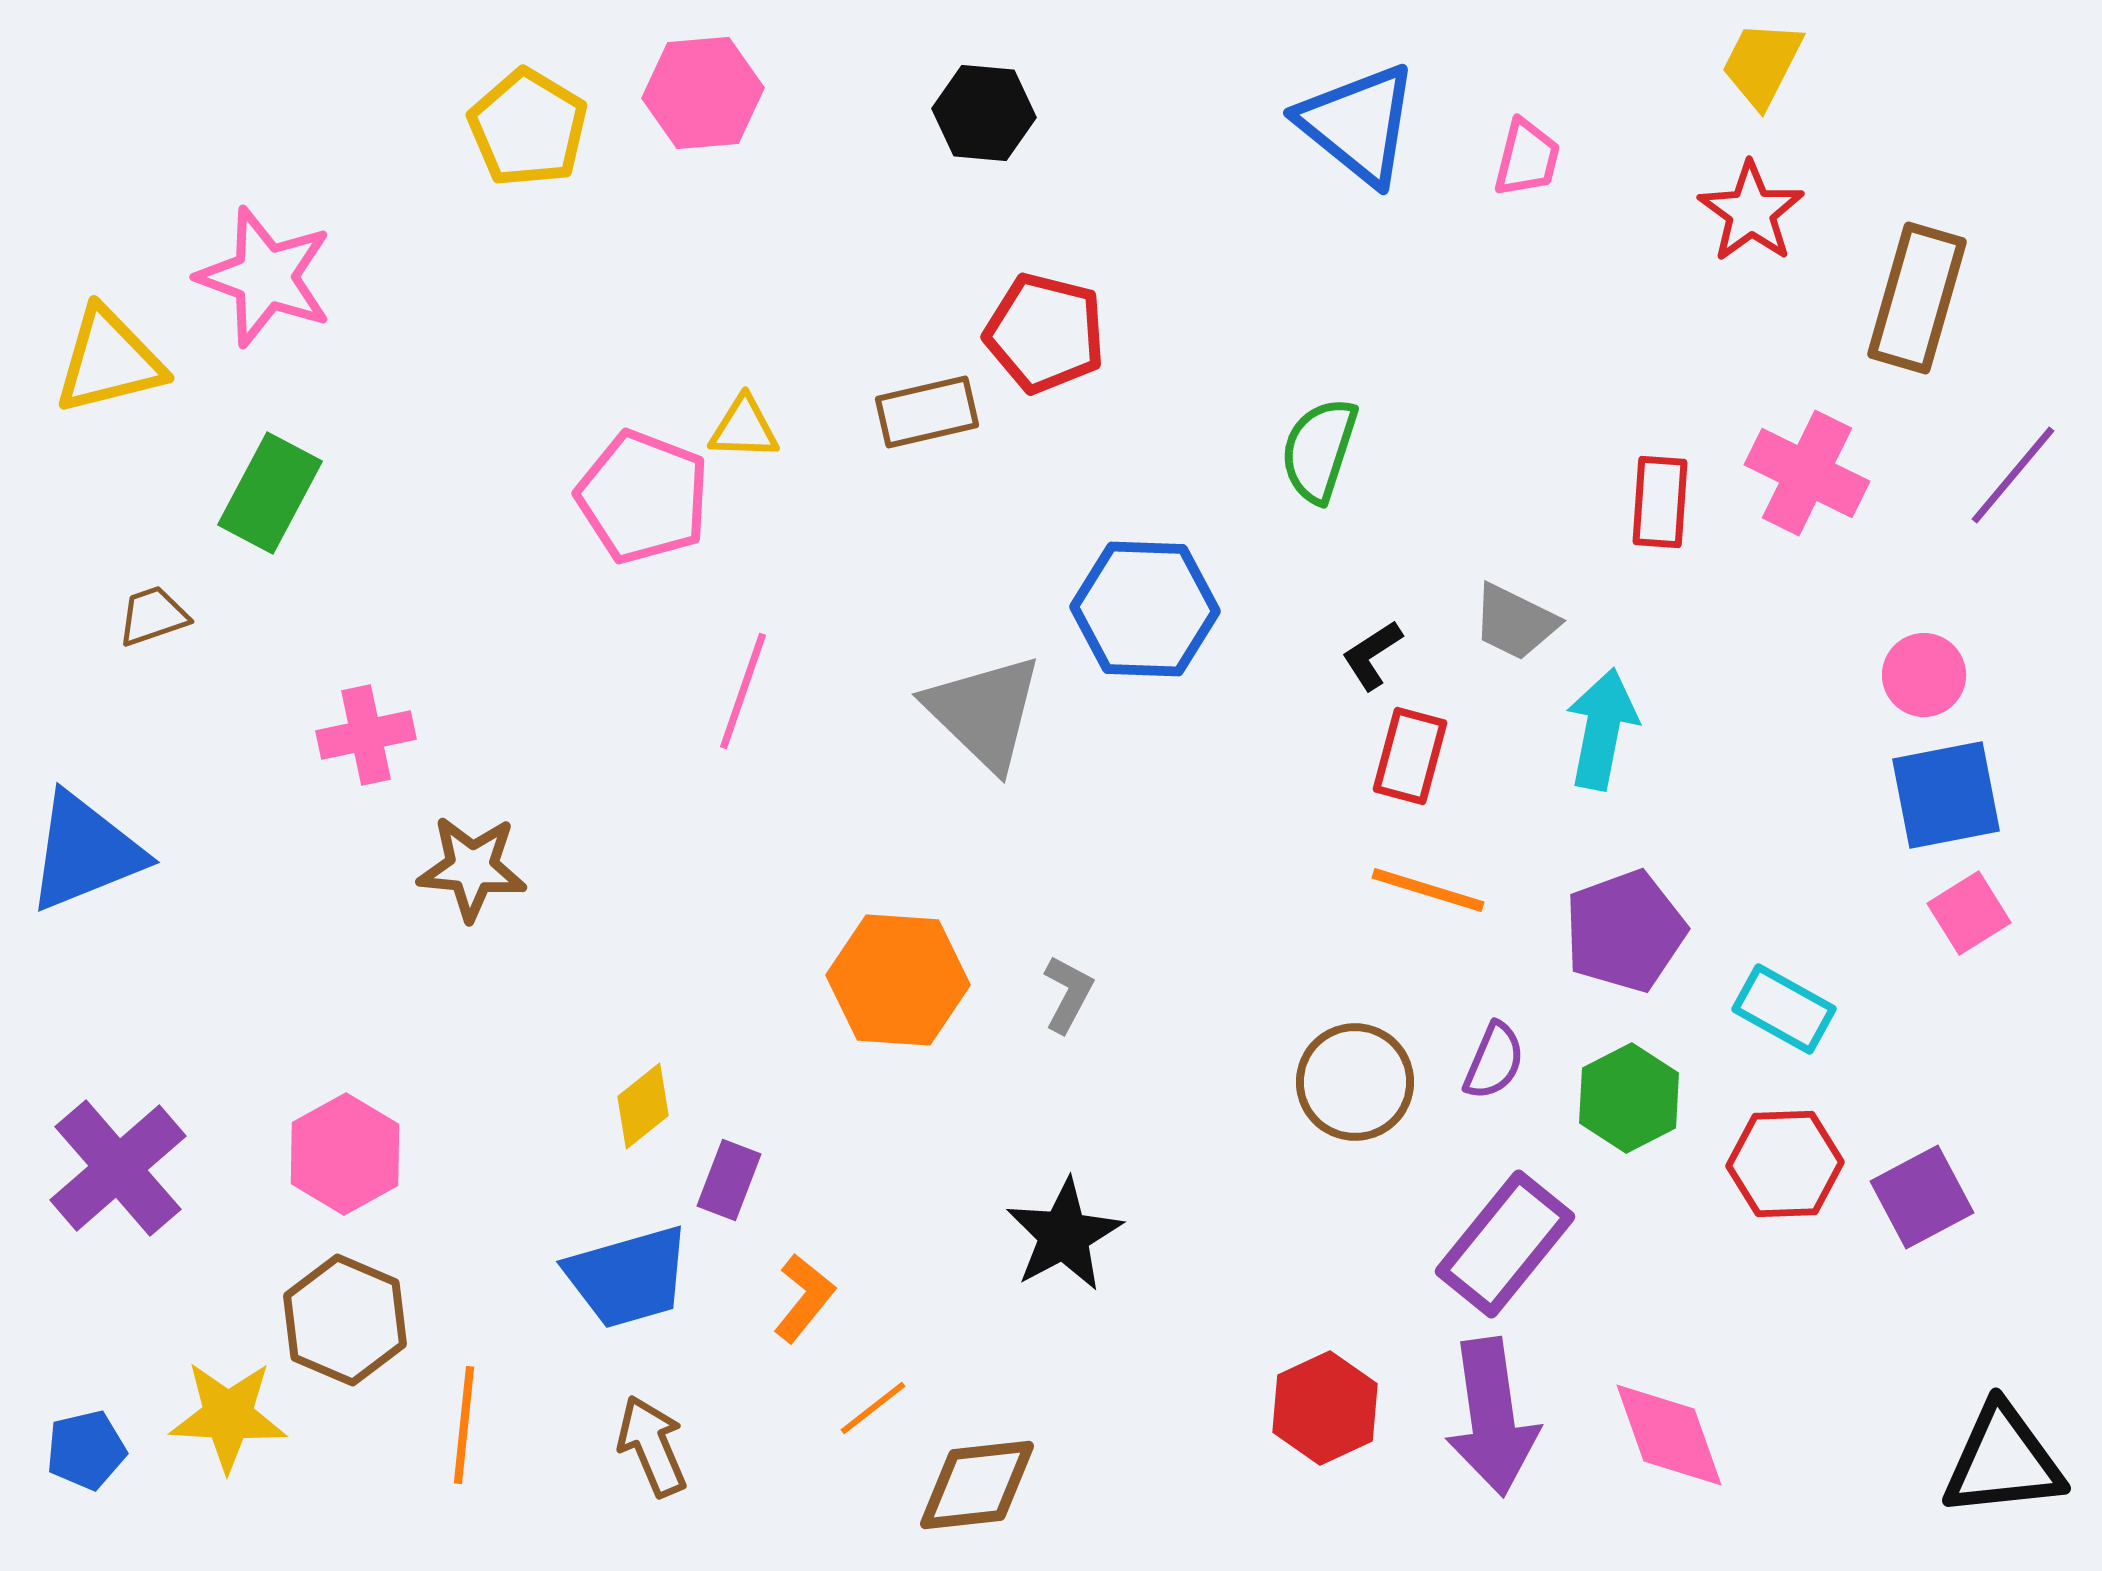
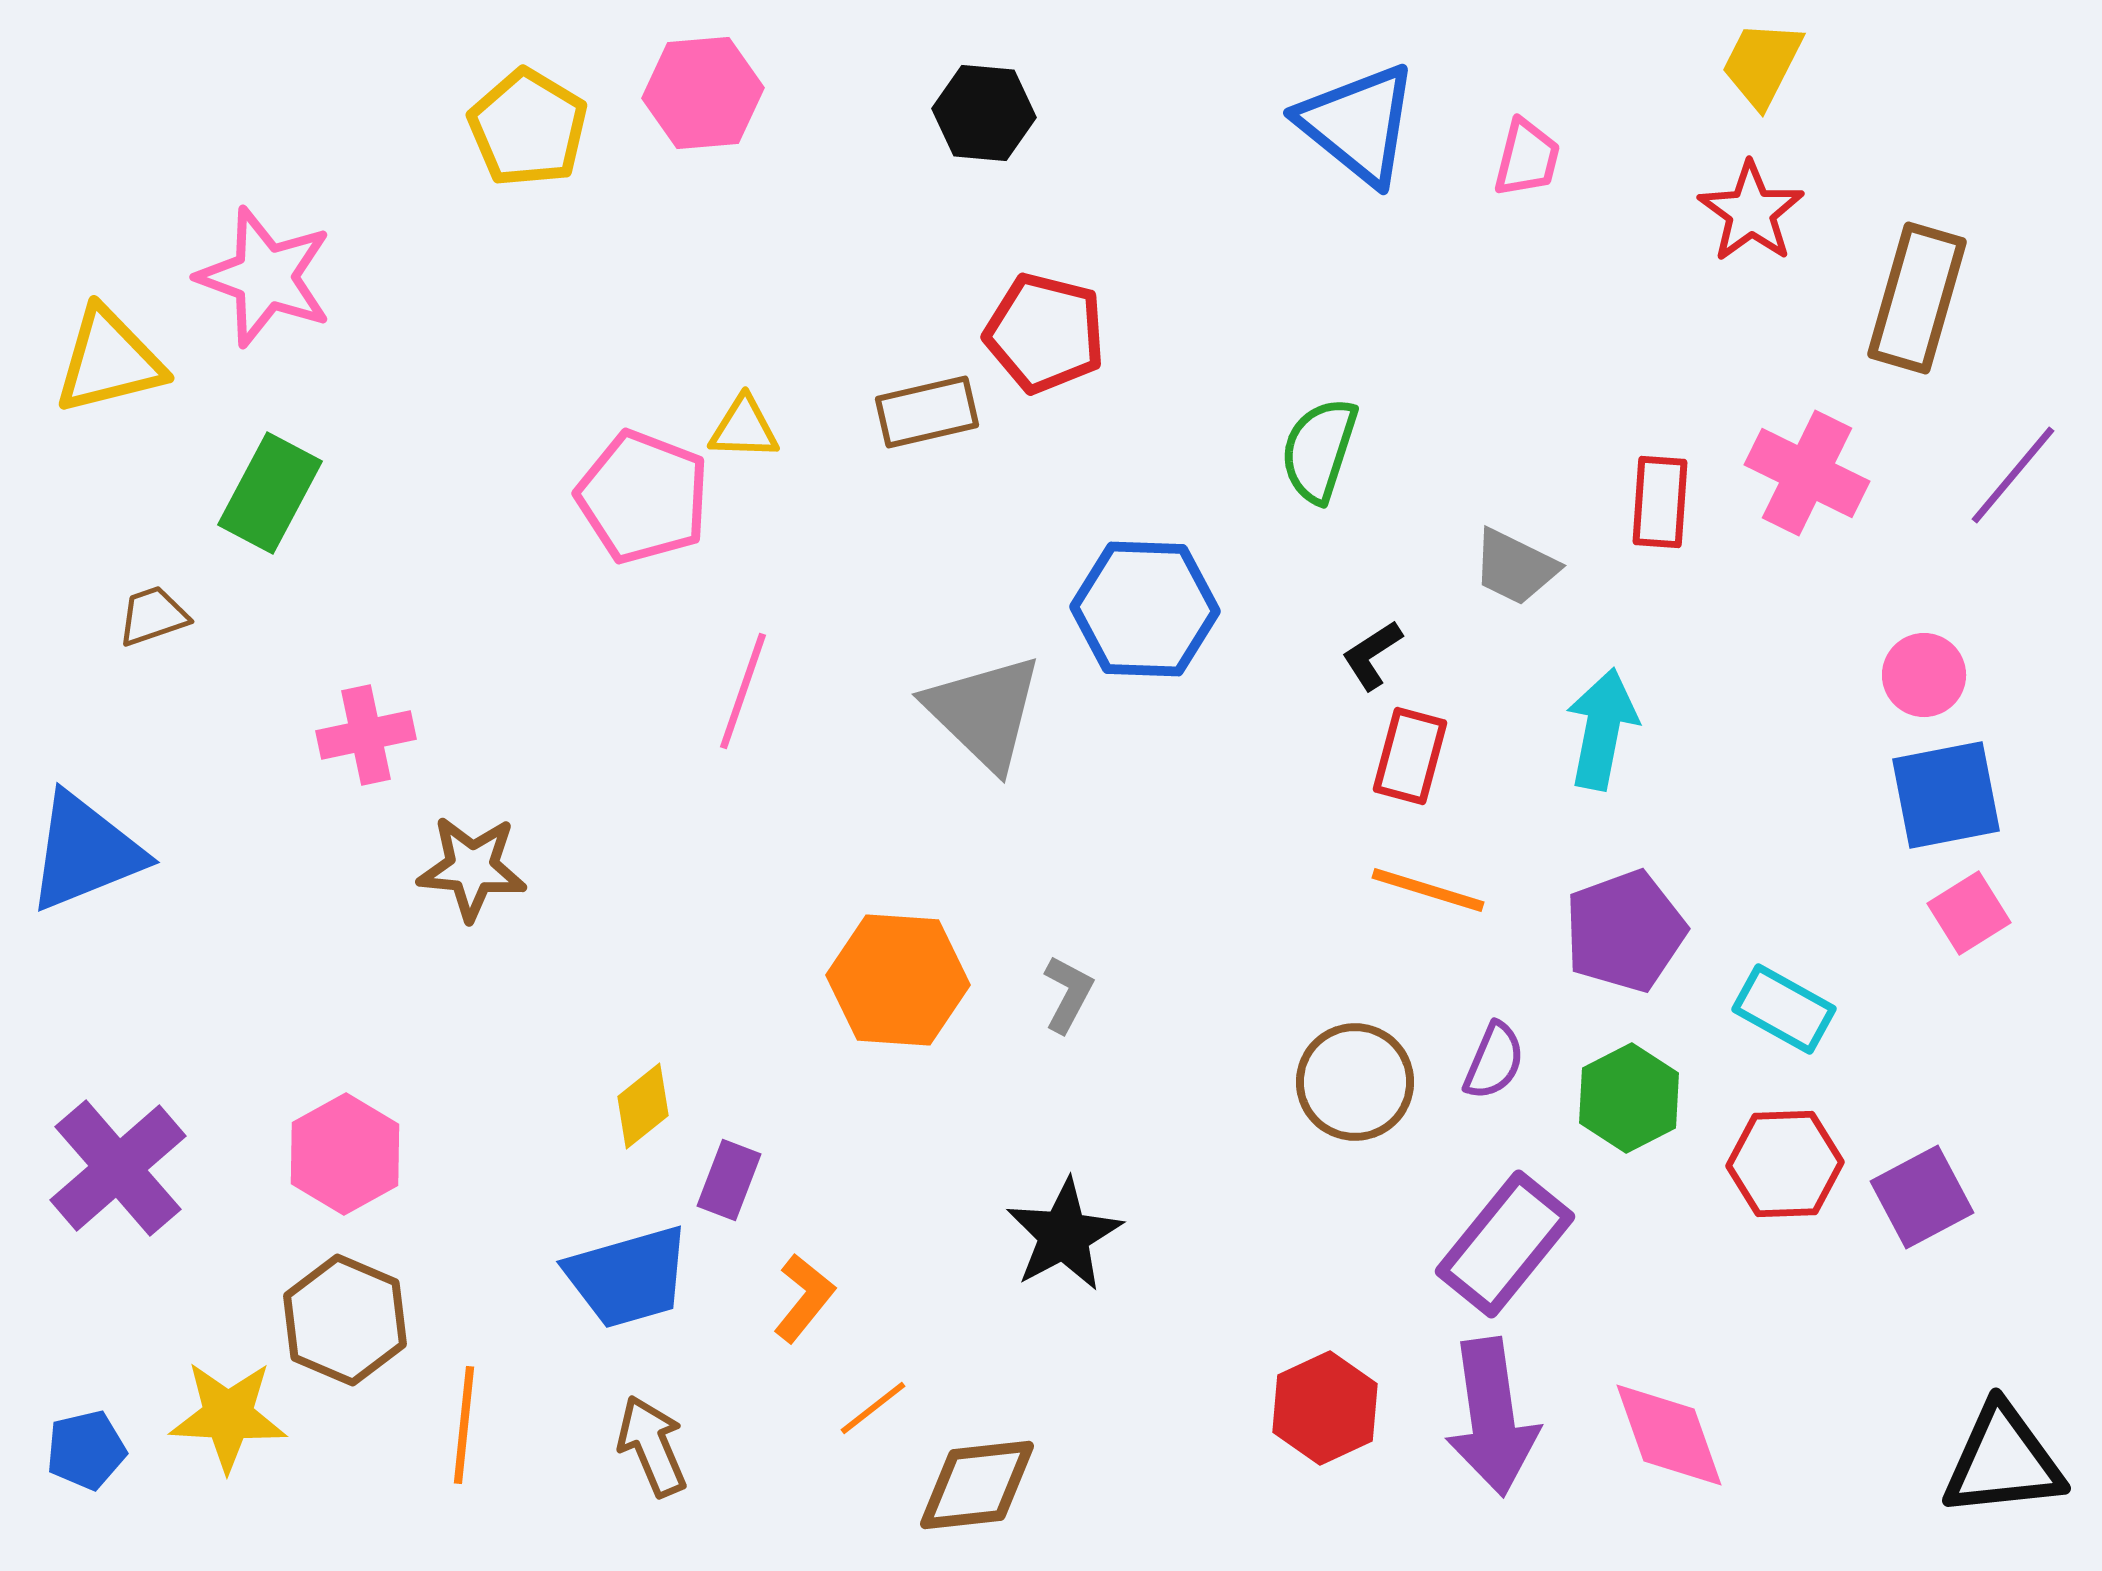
gray trapezoid at (1515, 622): moved 55 px up
